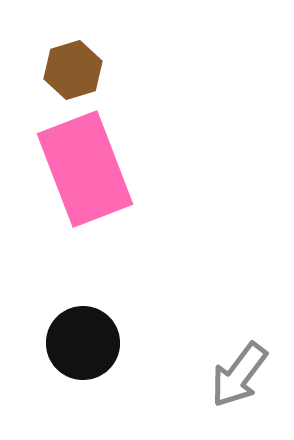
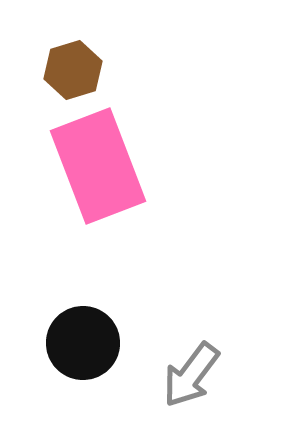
pink rectangle: moved 13 px right, 3 px up
gray arrow: moved 48 px left
